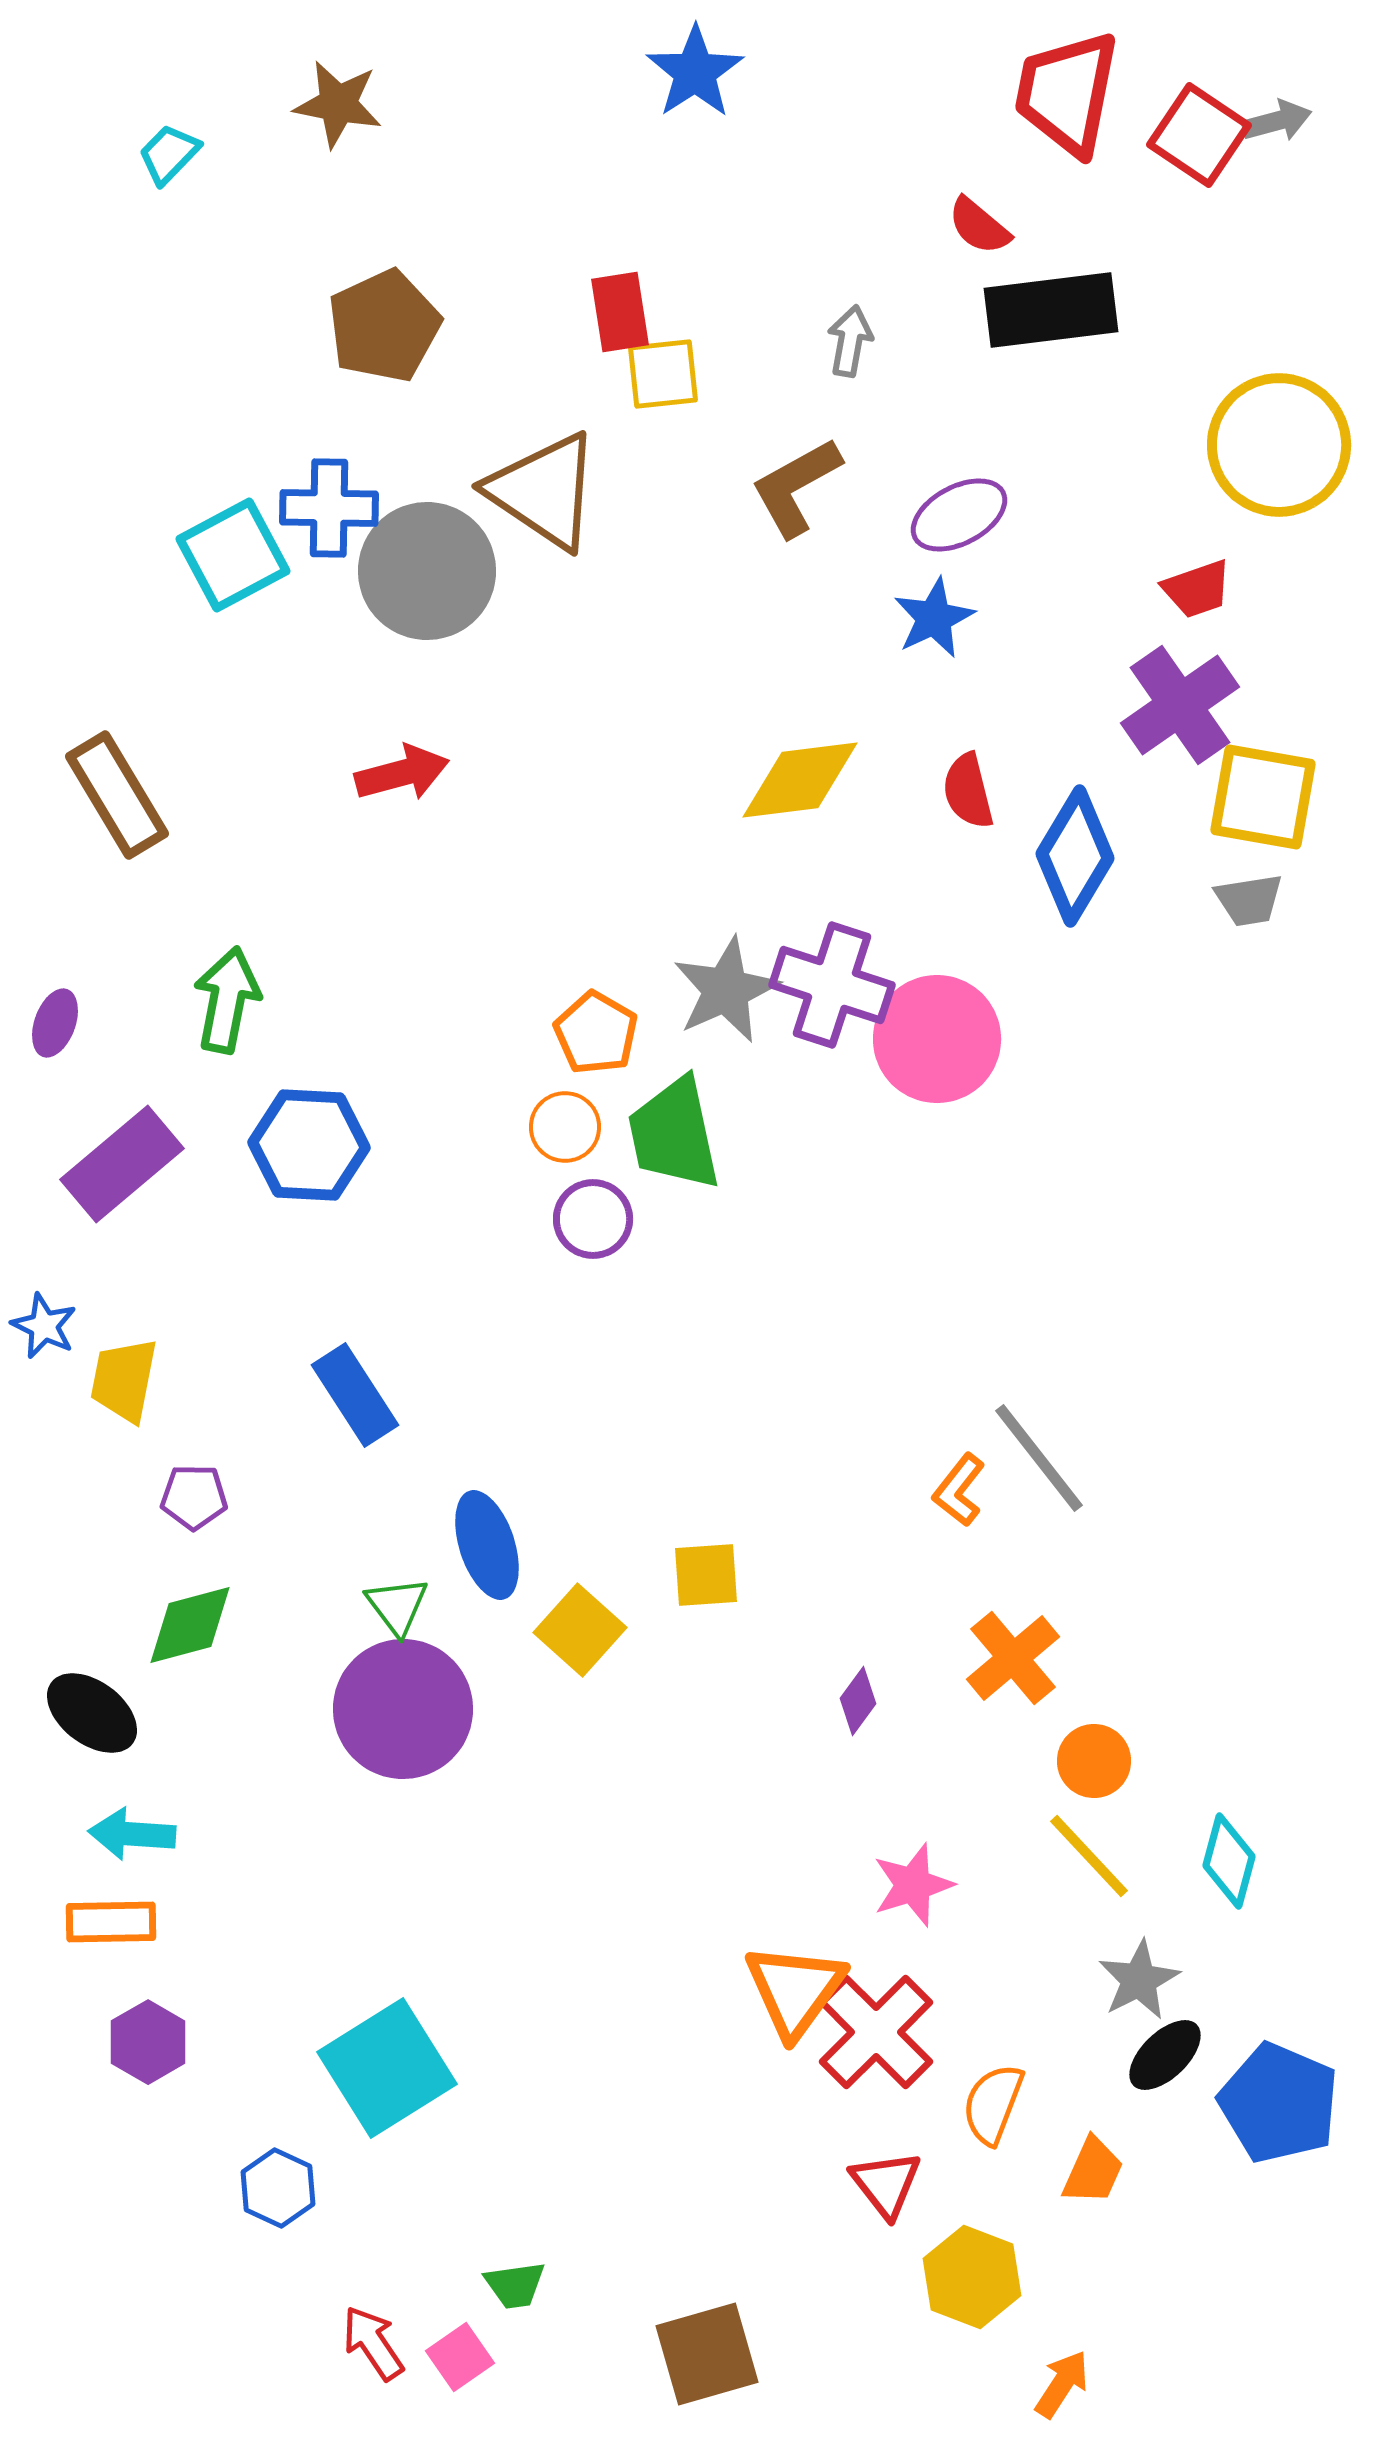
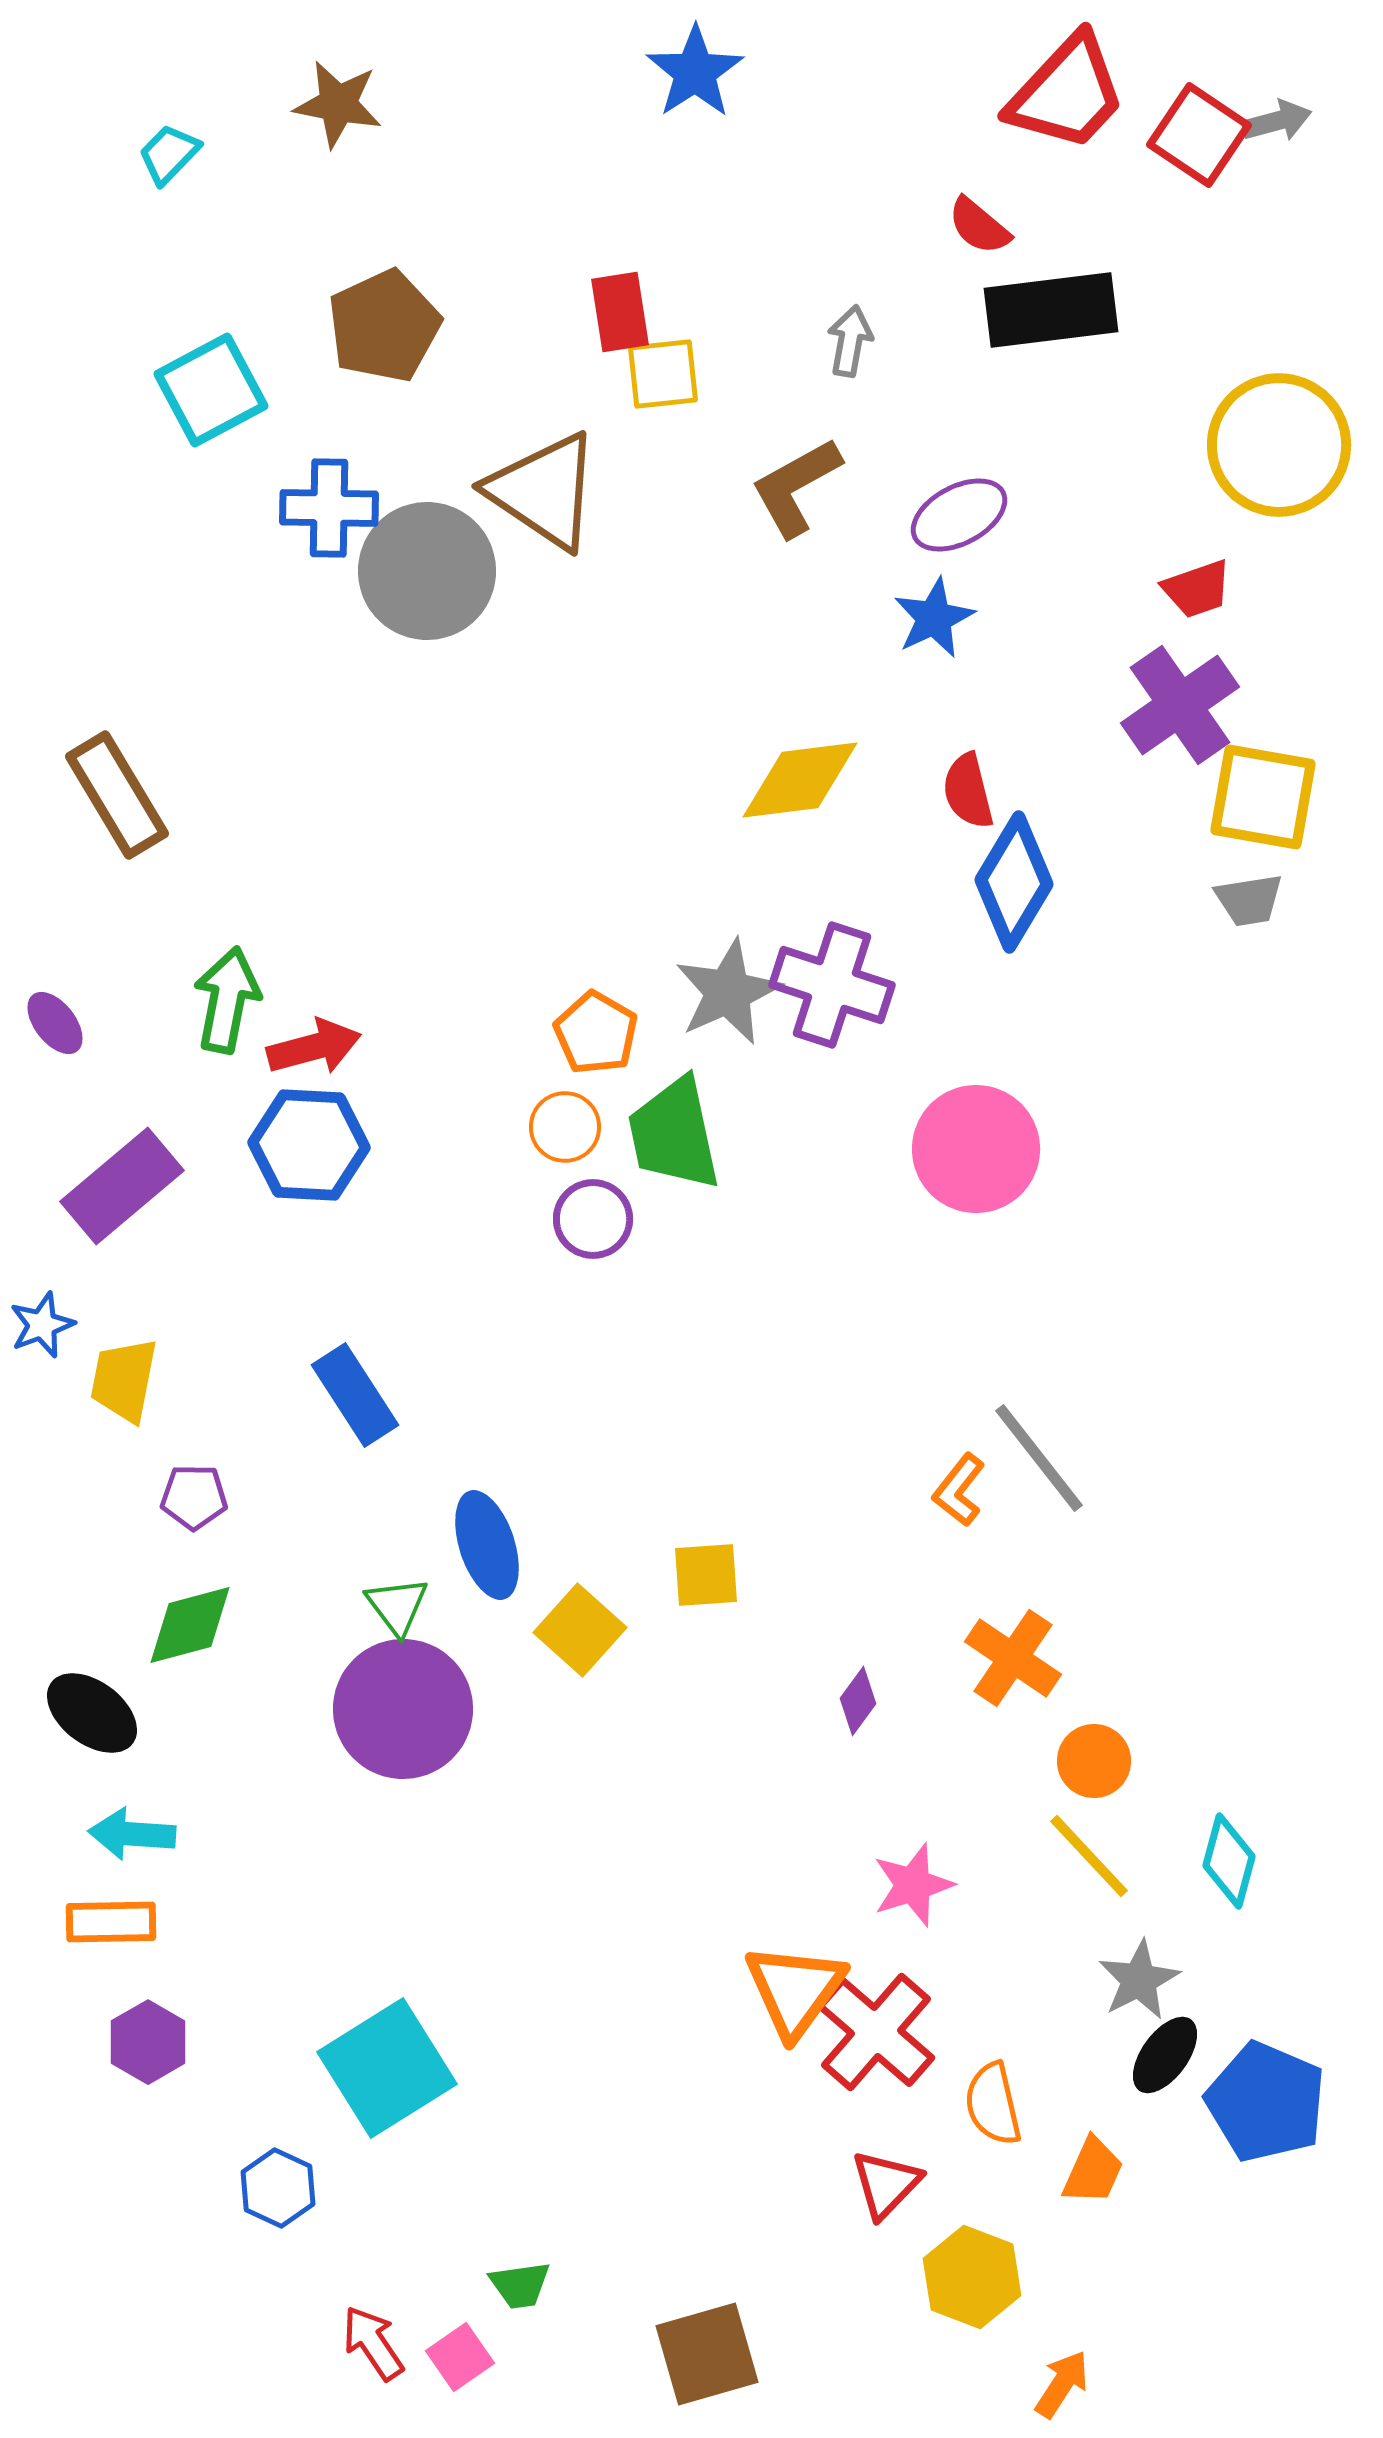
red trapezoid at (1067, 93): rotated 148 degrees counterclockwise
cyan square at (233, 555): moved 22 px left, 165 px up
red arrow at (402, 773): moved 88 px left, 274 px down
blue diamond at (1075, 856): moved 61 px left, 26 px down
gray star at (726, 990): moved 2 px right, 2 px down
purple ellipse at (55, 1023): rotated 58 degrees counterclockwise
pink circle at (937, 1039): moved 39 px right, 110 px down
purple rectangle at (122, 1164): moved 22 px down
blue star at (44, 1326): moved 2 px left, 1 px up; rotated 26 degrees clockwise
orange cross at (1013, 1658): rotated 16 degrees counterclockwise
red cross at (876, 2032): rotated 4 degrees counterclockwise
black ellipse at (1165, 2055): rotated 10 degrees counterclockwise
blue pentagon at (1279, 2103): moved 13 px left, 1 px up
orange semicircle at (993, 2104): rotated 34 degrees counterclockwise
red triangle at (886, 2184): rotated 22 degrees clockwise
green trapezoid at (515, 2285): moved 5 px right
